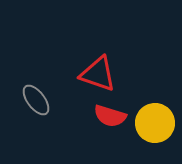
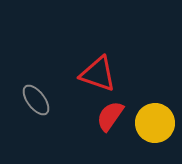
red semicircle: rotated 108 degrees clockwise
